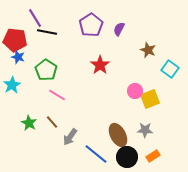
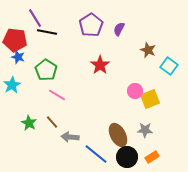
cyan square: moved 1 px left, 3 px up
gray arrow: rotated 60 degrees clockwise
orange rectangle: moved 1 px left, 1 px down
